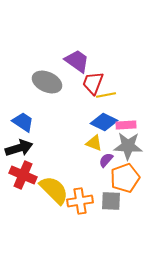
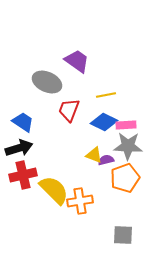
red trapezoid: moved 24 px left, 27 px down
yellow triangle: moved 12 px down
purple semicircle: rotated 35 degrees clockwise
red cross: rotated 36 degrees counterclockwise
gray square: moved 12 px right, 34 px down
